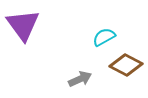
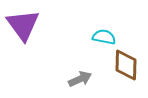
cyan semicircle: rotated 40 degrees clockwise
brown diamond: rotated 64 degrees clockwise
